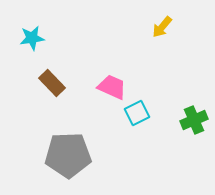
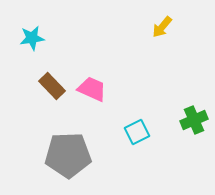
brown rectangle: moved 3 px down
pink trapezoid: moved 20 px left, 2 px down
cyan square: moved 19 px down
